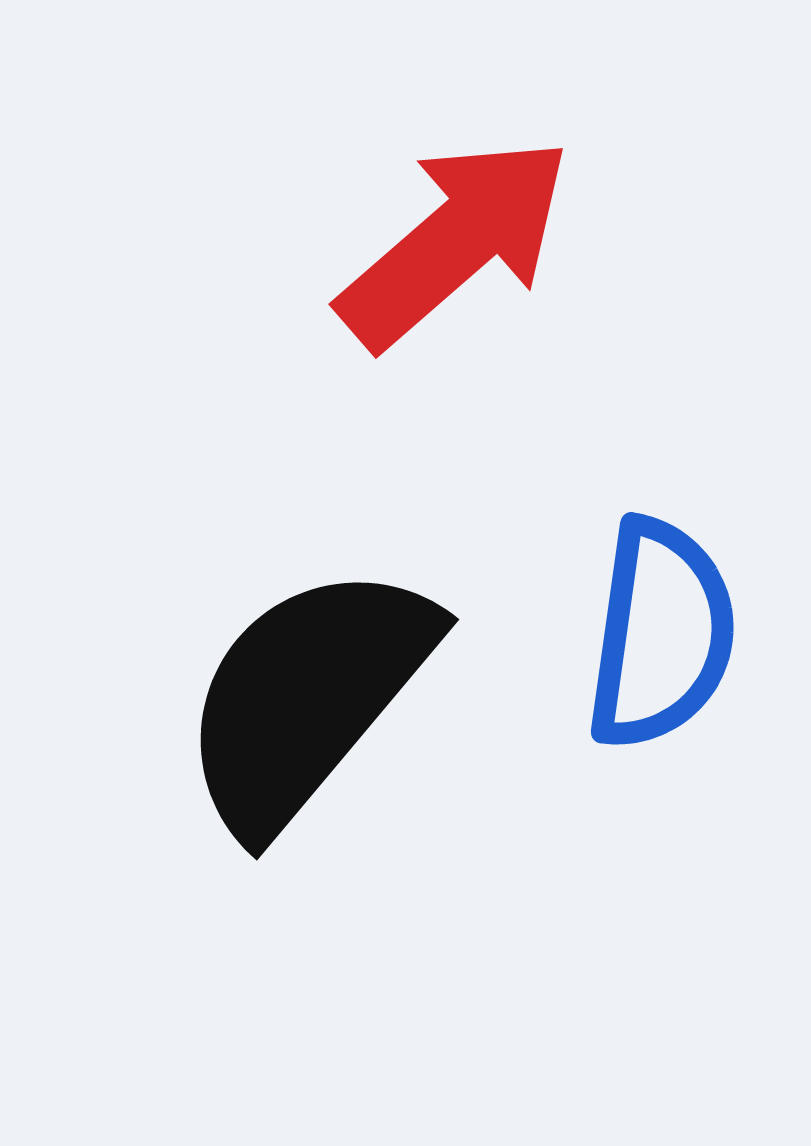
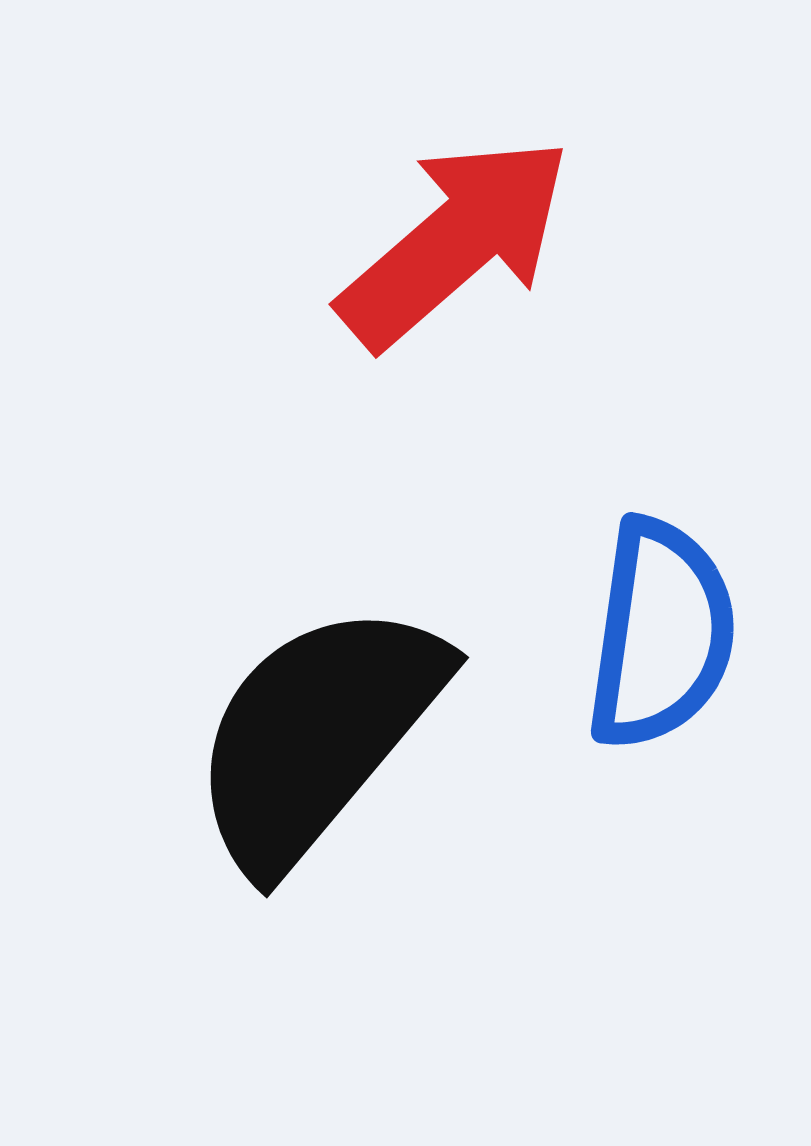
black semicircle: moved 10 px right, 38 px down
